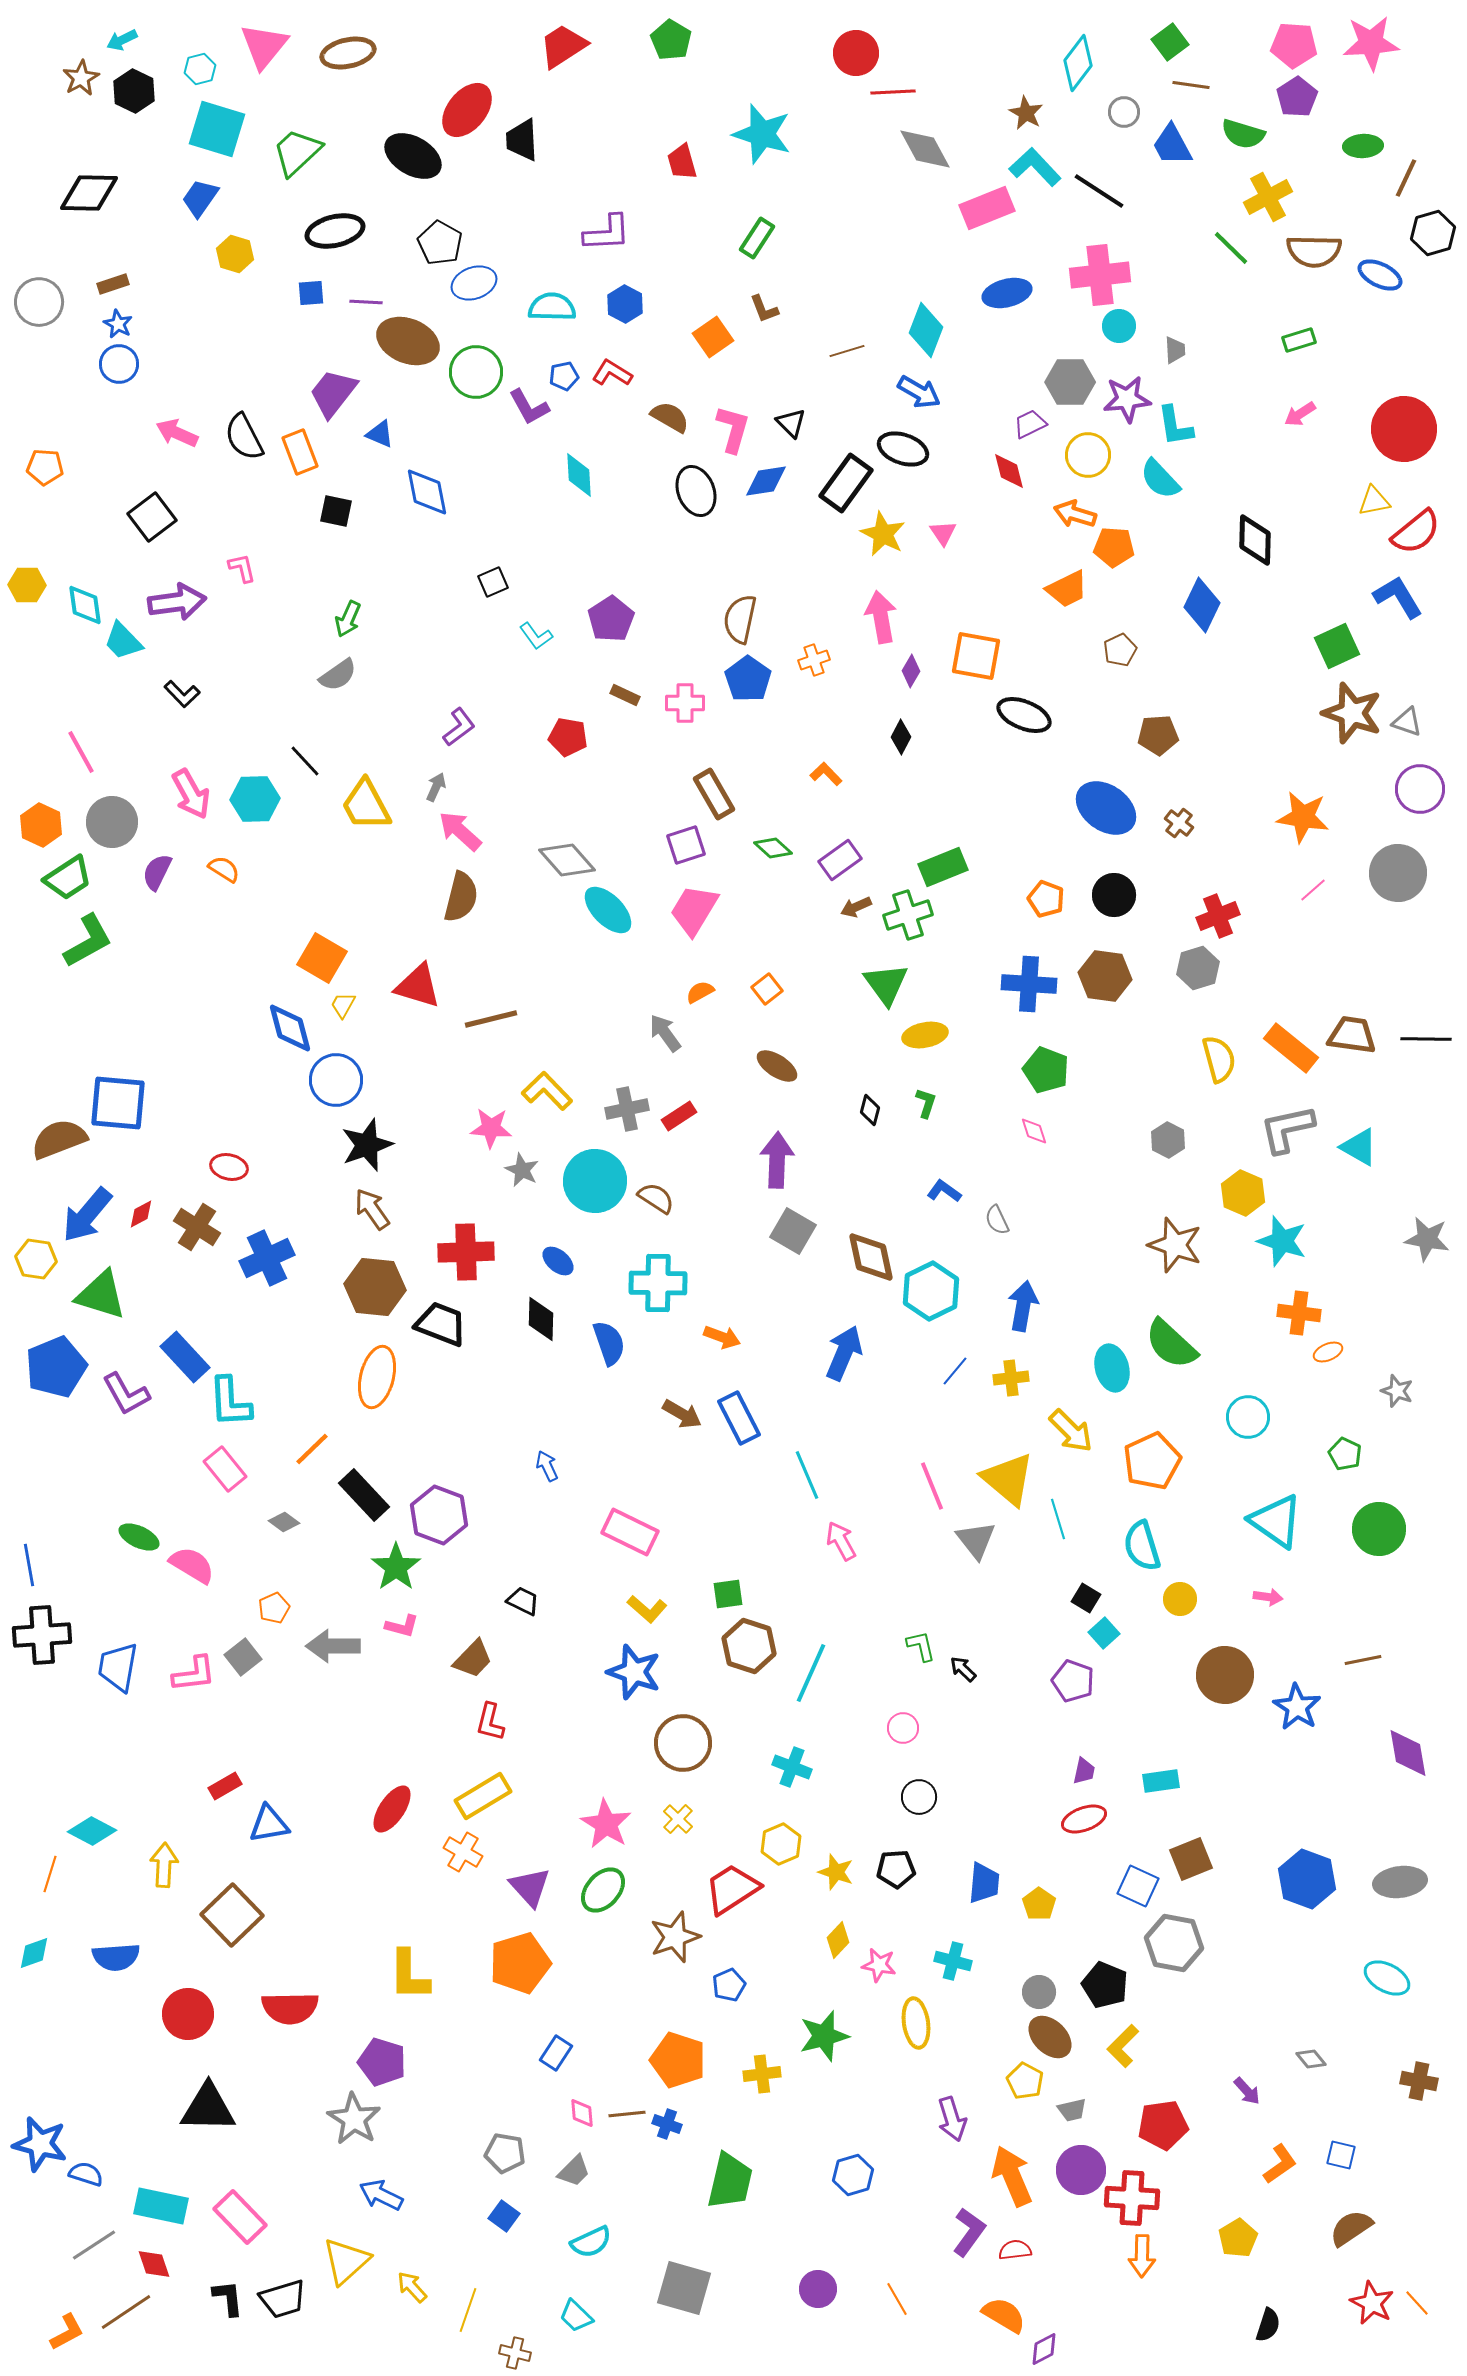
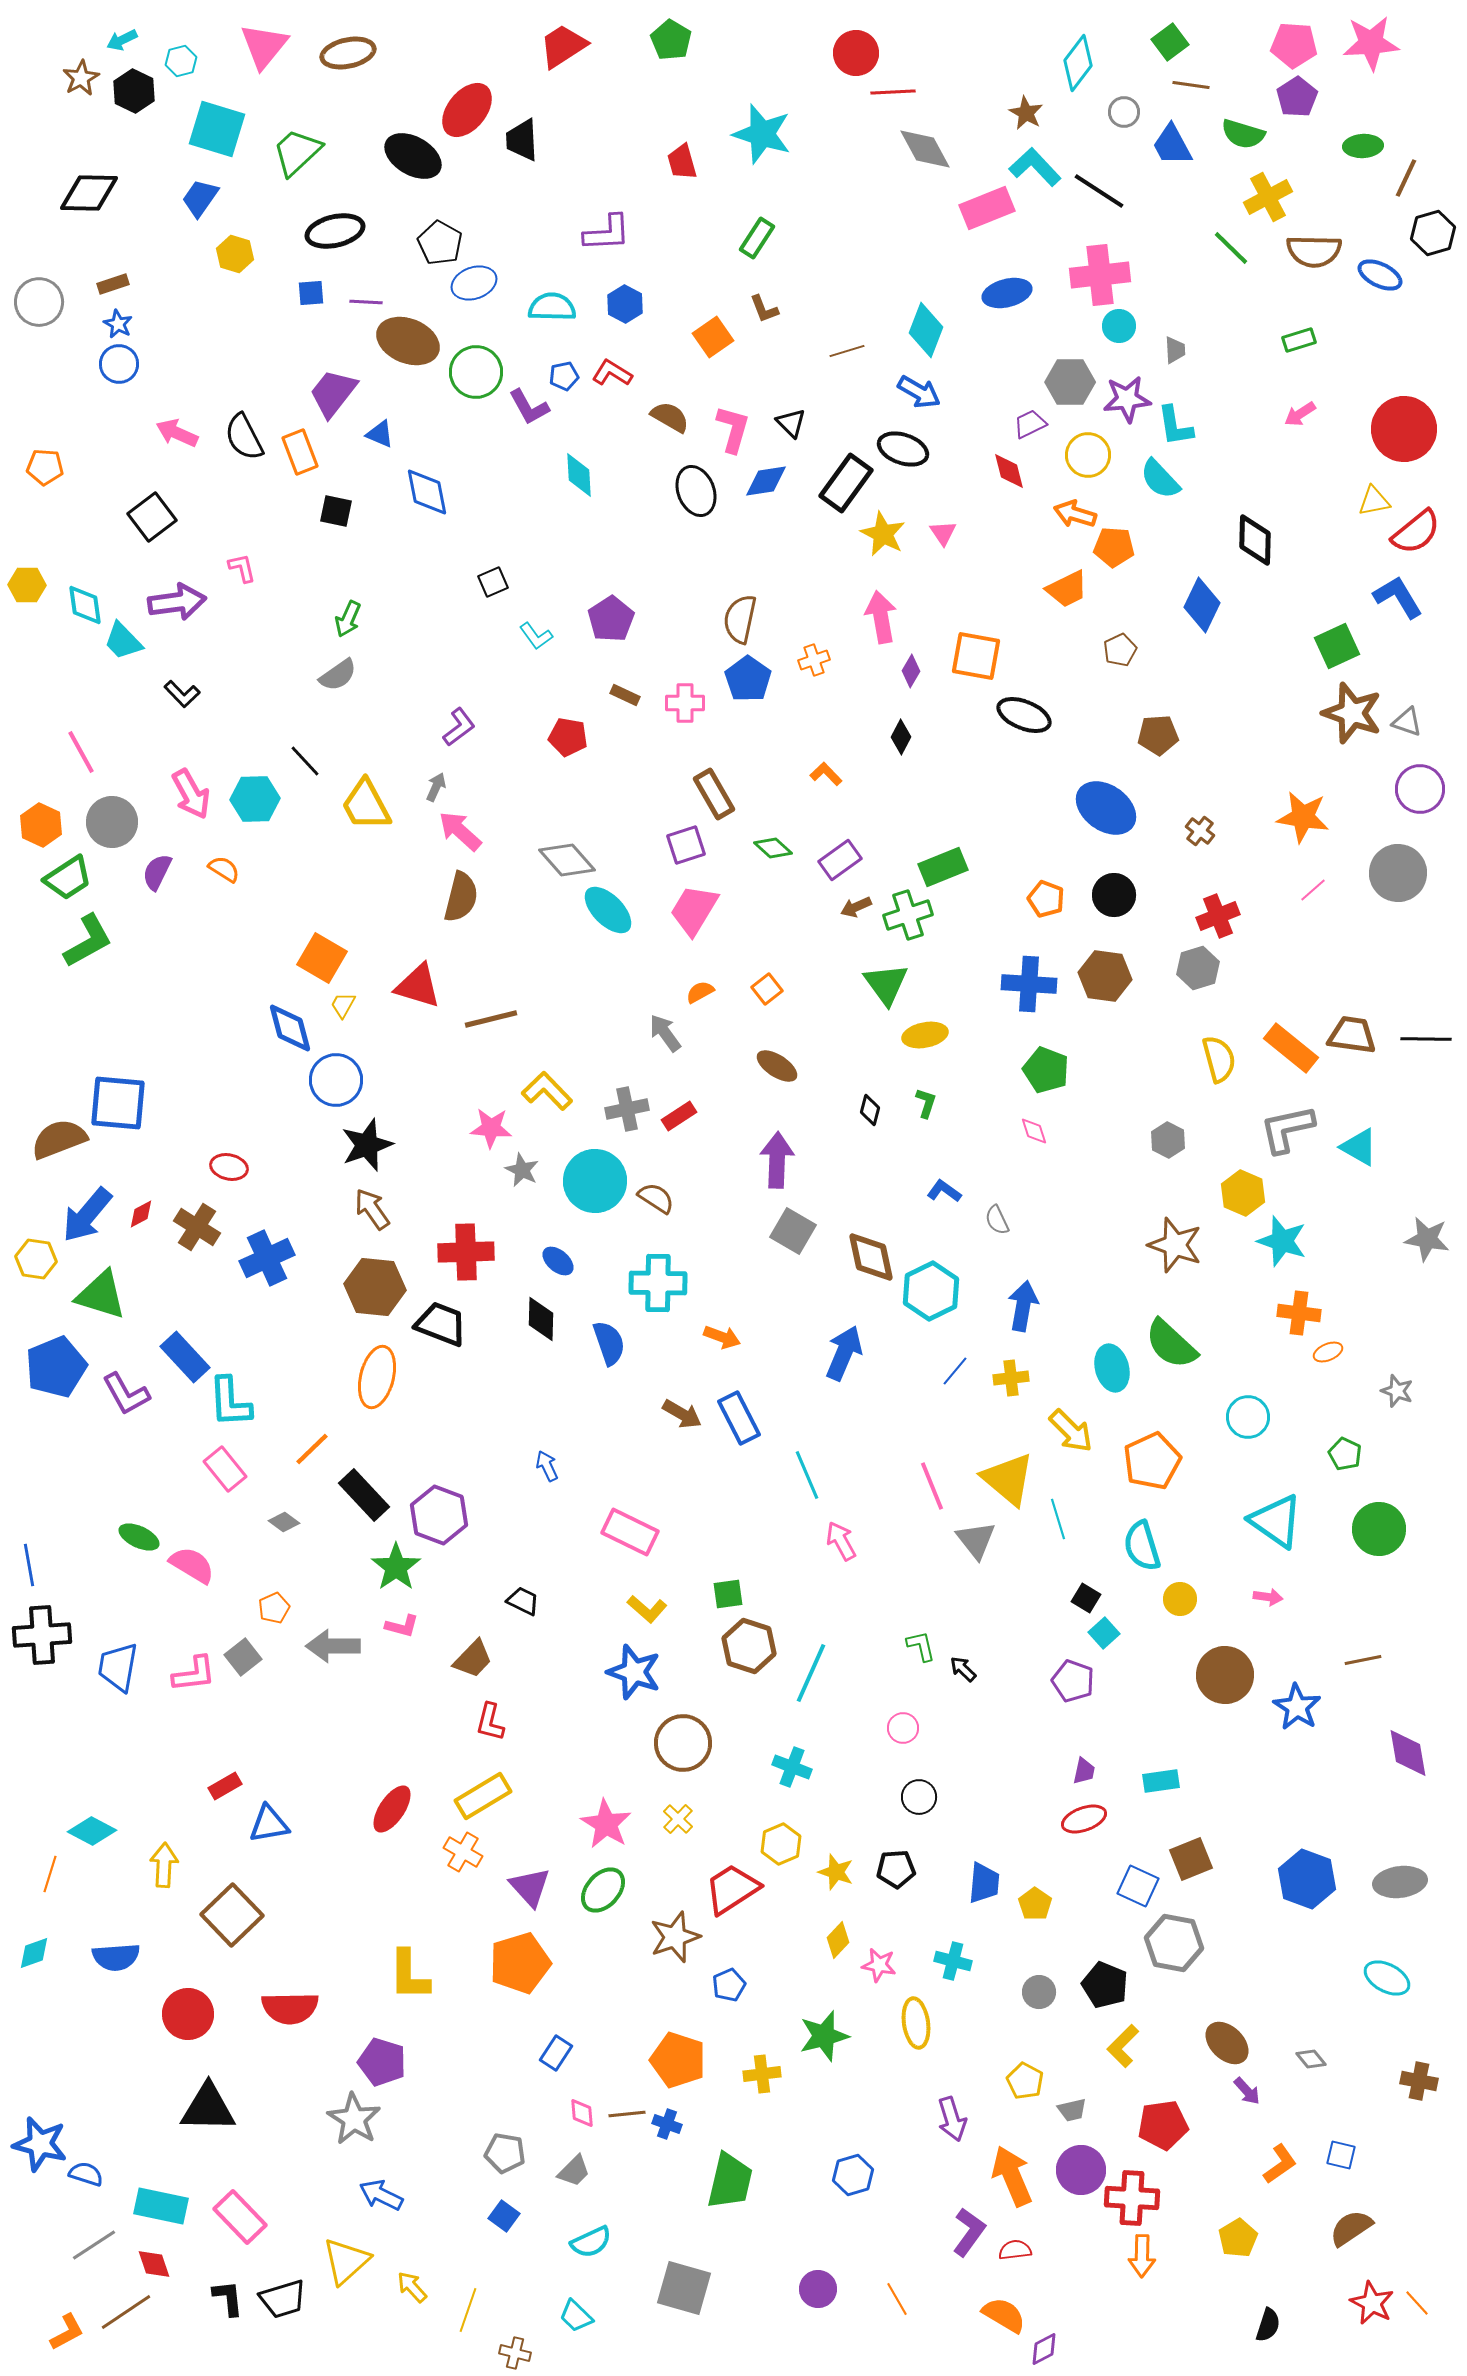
cyan hexagon at (200, 69): moved 19 px left, 8 px up
brown cross at (1179, 823): moved 21 px right, 8 px down
yellow pentagon at (1039, 1904): moved 4 px left
brown ellipse at (1050, 2037): moved 177 px right, 6 px down
